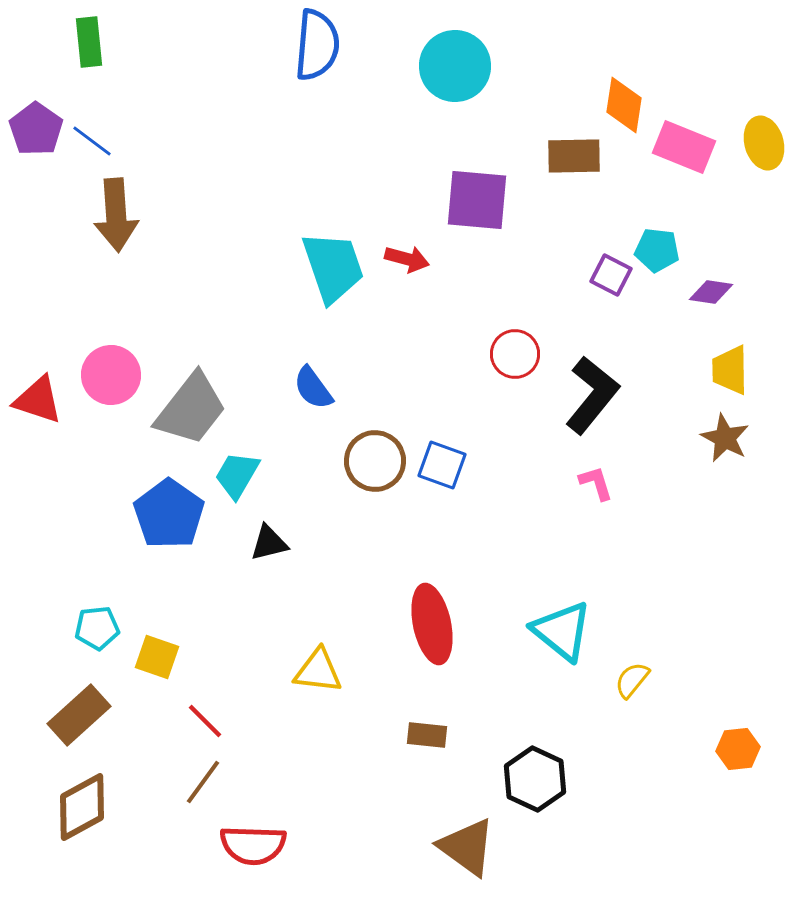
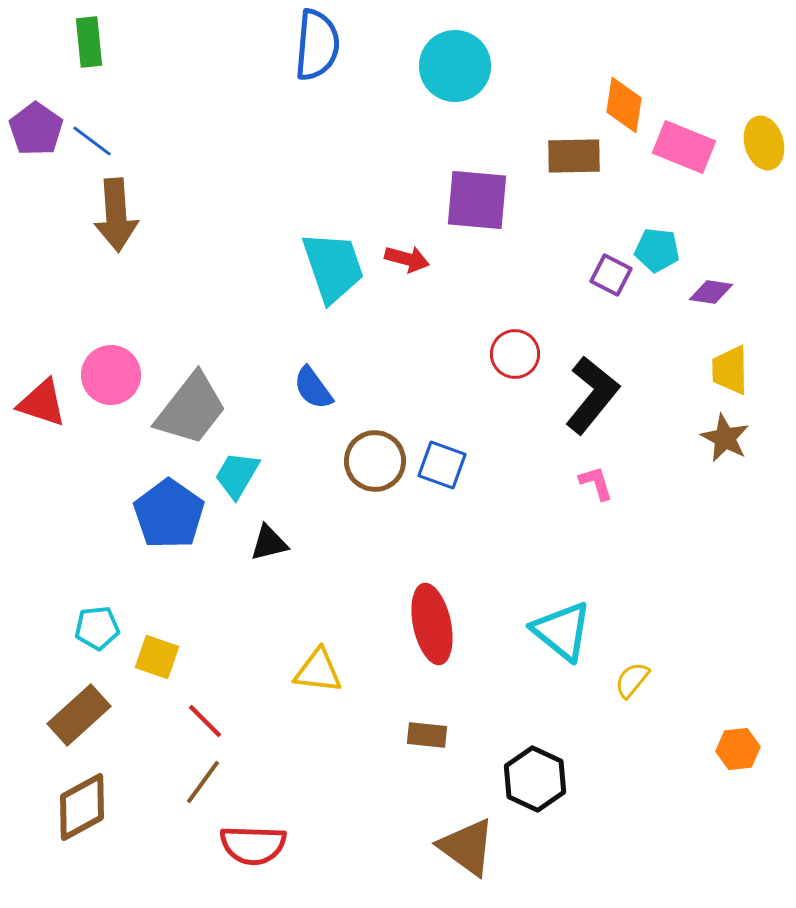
red triangle at (38, 400): moved 4 px right, 3 px down
